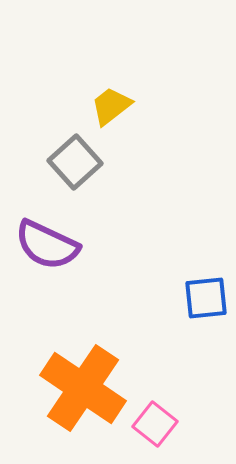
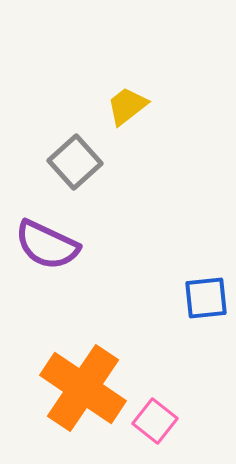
yellow trapezoid: moved 16 px right
pink square: moved 3 px up
